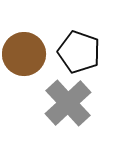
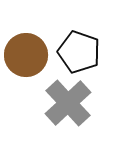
brown circle: moved 2 px right, 1 px down
